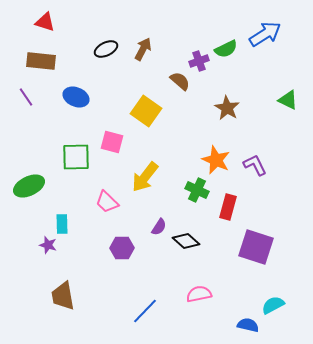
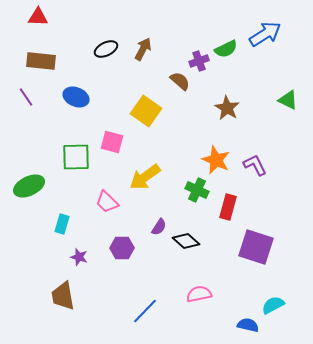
red triangle: moved 7 px left, 5 px up; rotated 15 degrees counterclockwise
yellow arrow: rotated 16 degrees clockwise
cyan rectangle: rotated 18 degrees clockwise
purple star: moved 31 px right, 12 px down
